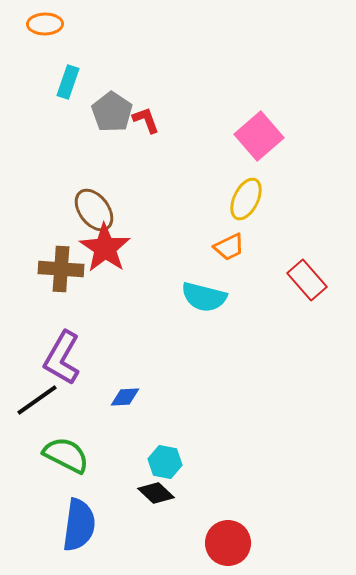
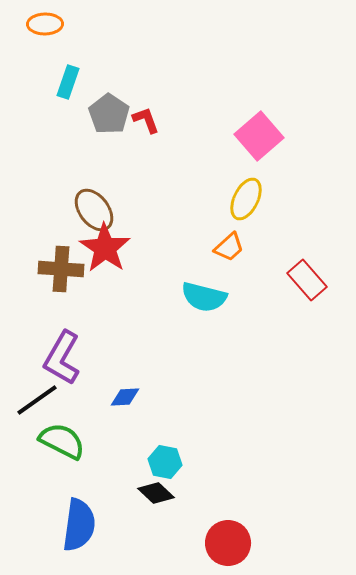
gray pentagon: moved 3 px left, 2 px down
orange trapezoid: rotated 16 degrees counterclockwise
green semicircle: moved 4 px left, 14 px up
